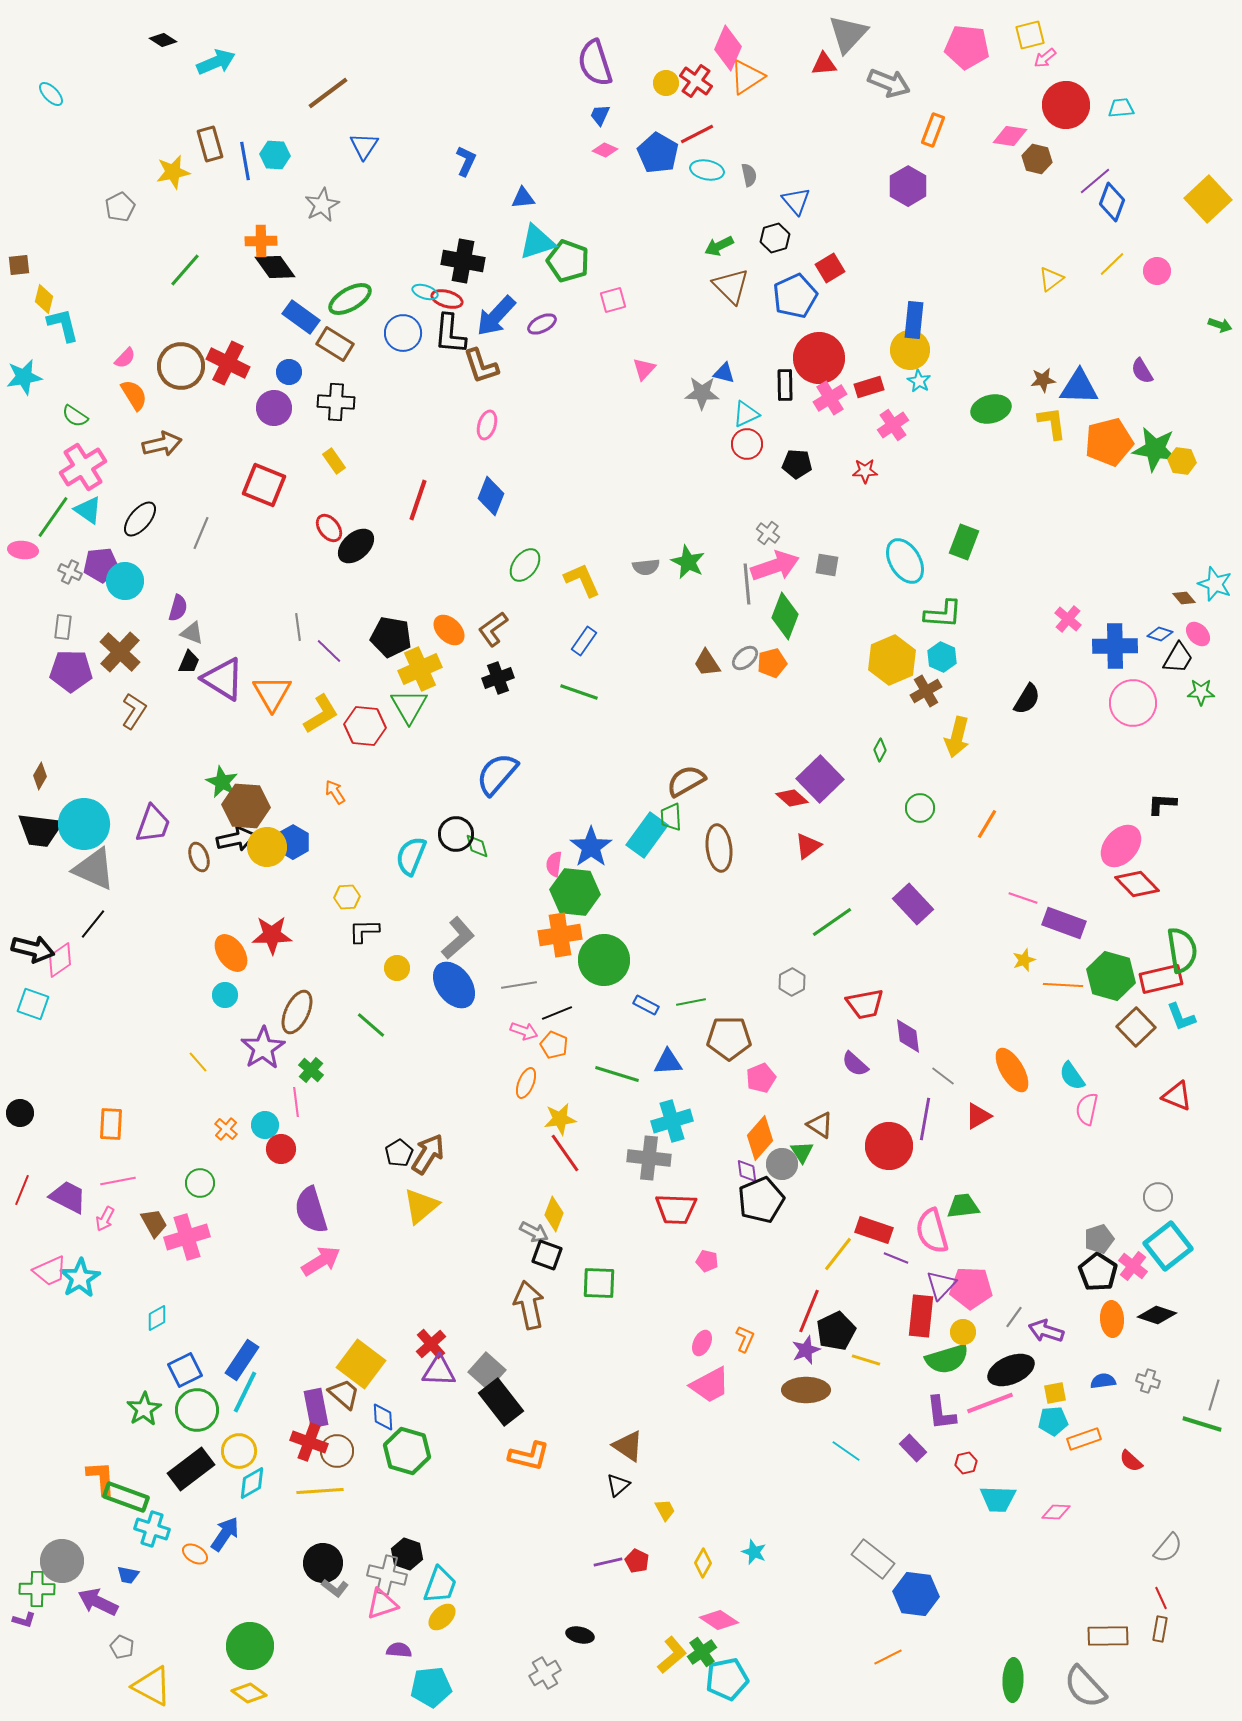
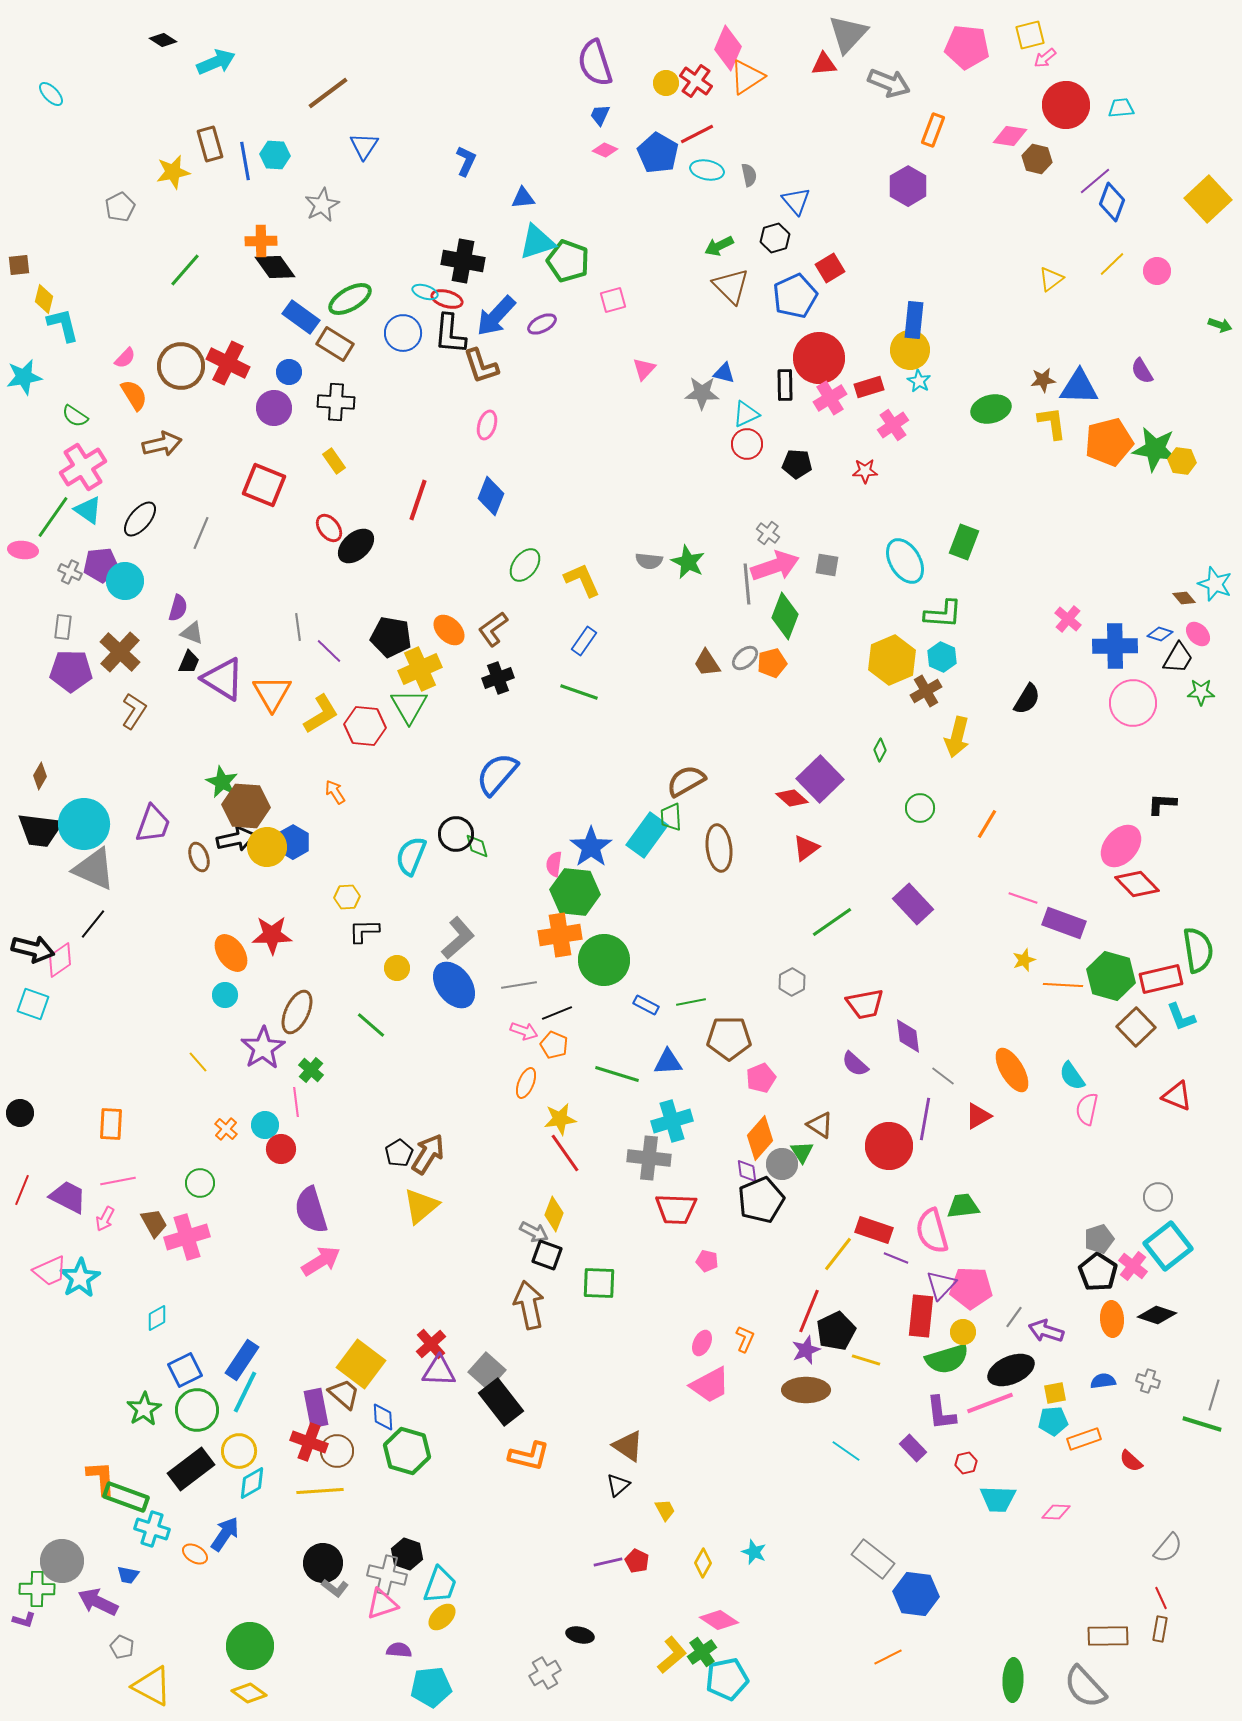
gray semicircle at (646, 567): moved 3 px right, 6 px up; rotated 12 degrees clockwise
red triangle at (808, 846): moved 2 px left, 2 px down
green semicircle at (1182, 950): moved 16 px right
